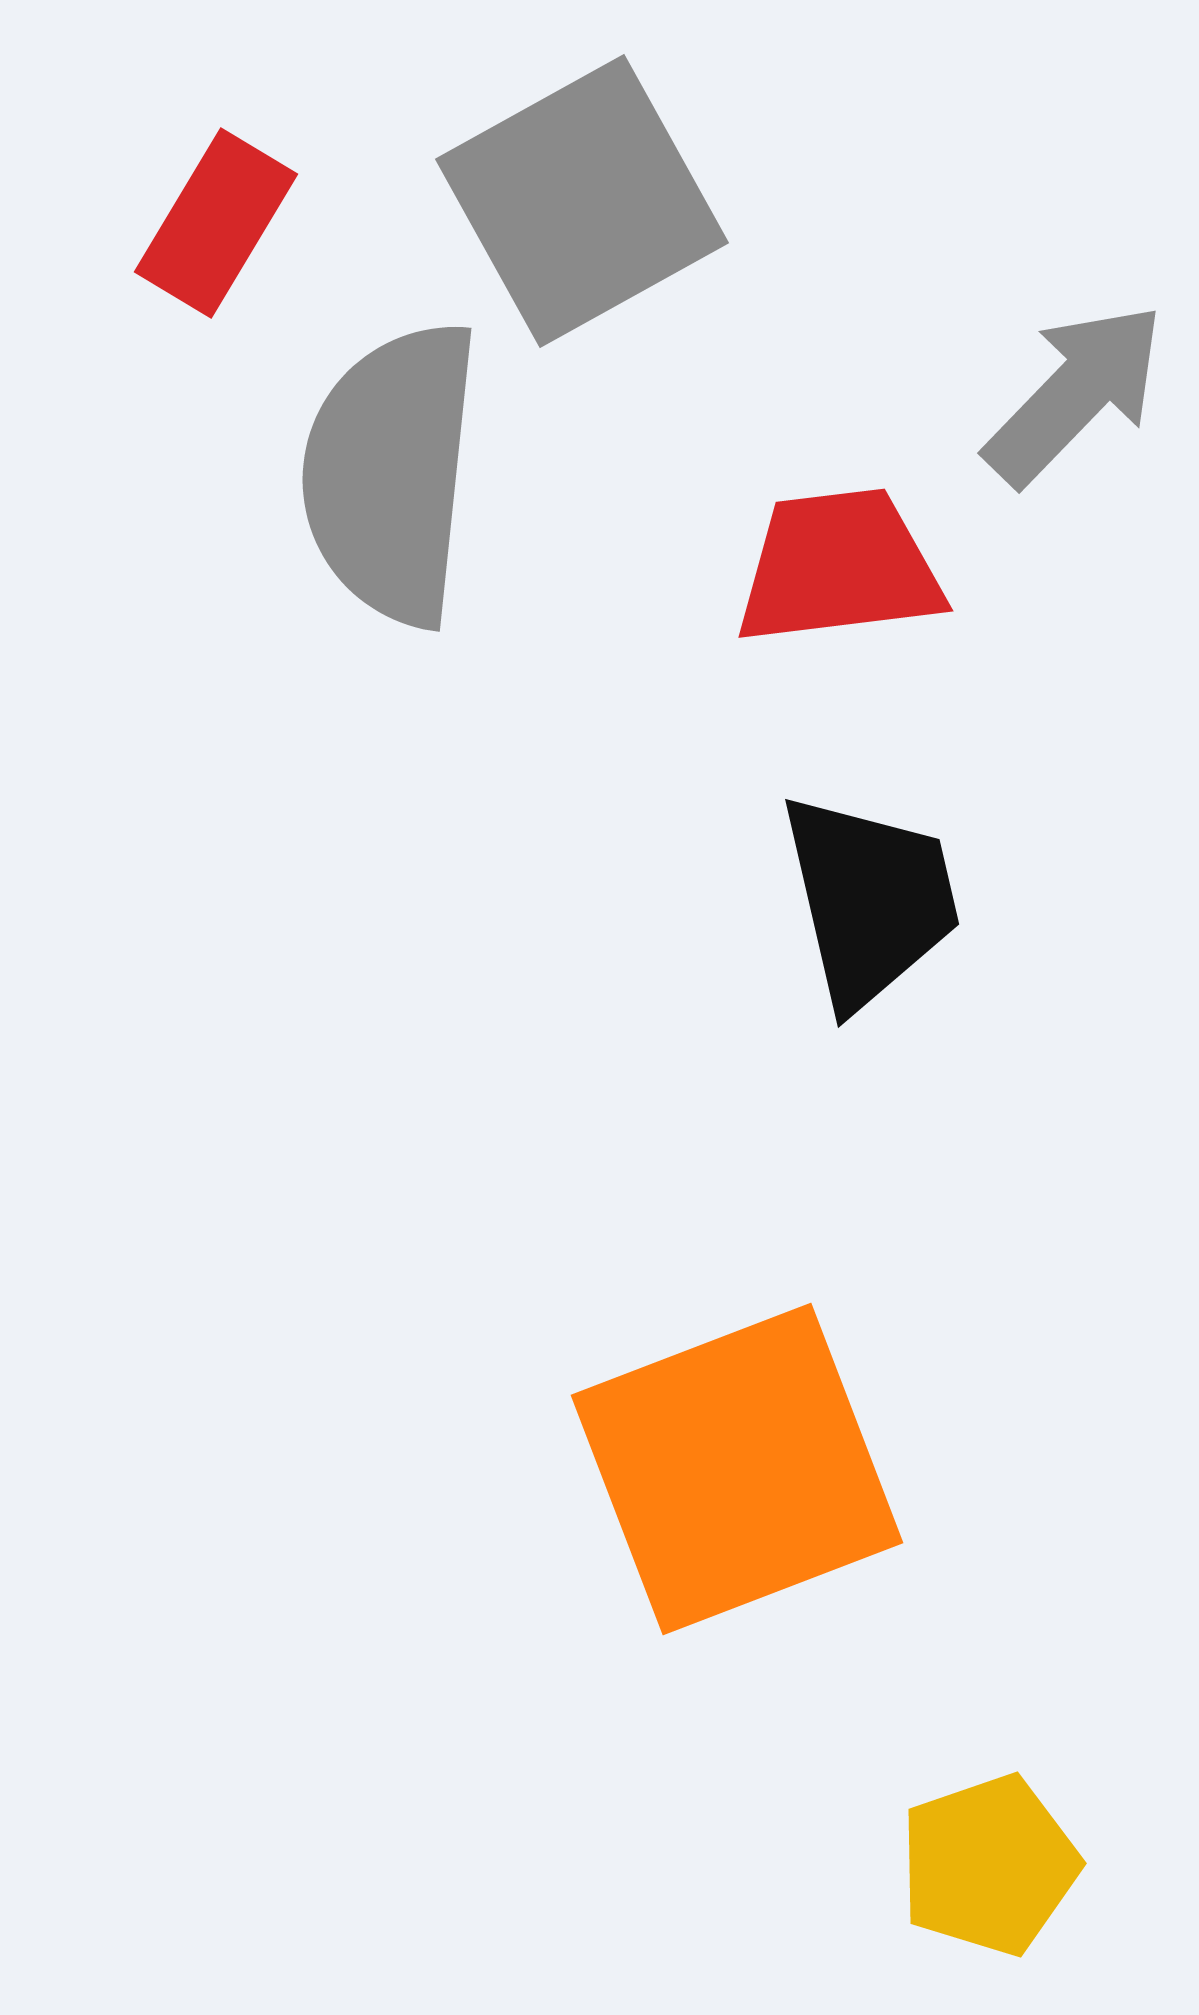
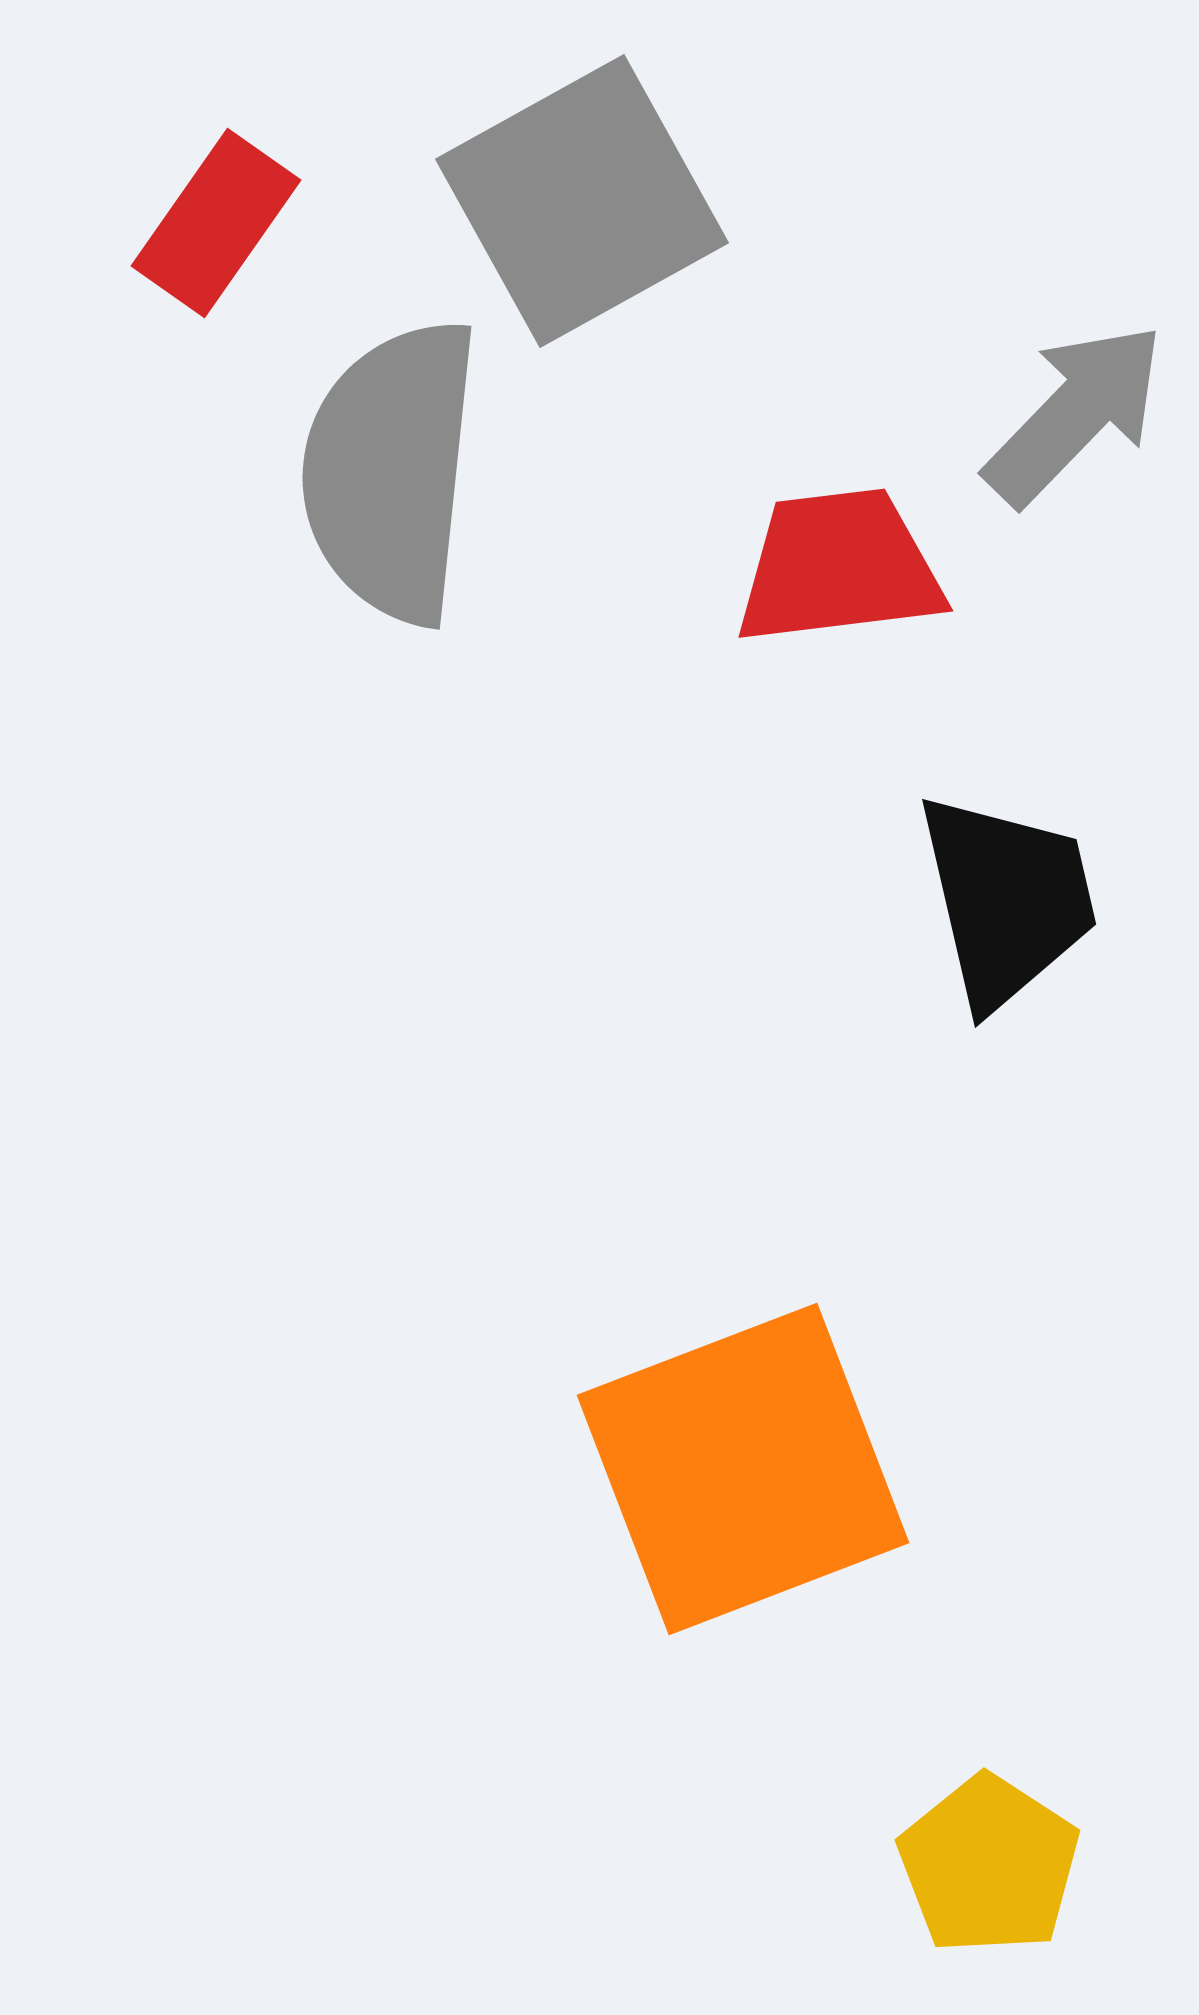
red rectangle: rotated 4 degrees clockwise
gray arrow: moved 20 px down
gray semicircle: moved 2 px up
black trapezoid: moved 137 px right
orange square: moved 6 px right
yellow pentagon: rotated 20 degrees counterclockwise
